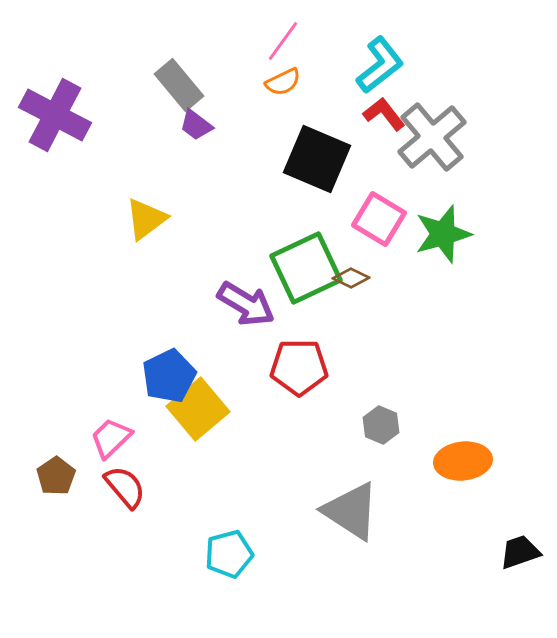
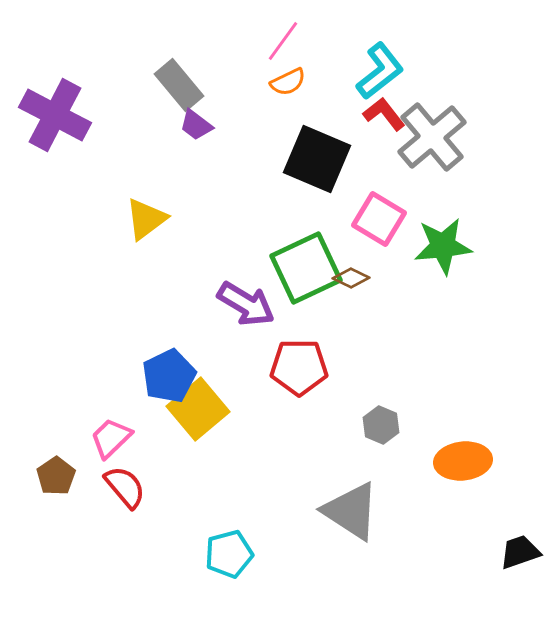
cyan L-shape: moved 6 px down
orange semicircle: moved 5 px right
green star: moved 12 px down; rotated 10 degrees clockwise
